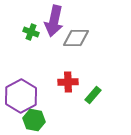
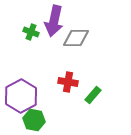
red cross: rotated 12 degrees clockwise
